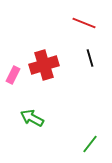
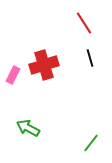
red line: rotated 35 degrees clockwise
green arrow: moved 4 px left, 10 px down
green line: moved 1 px right, 1 px up
